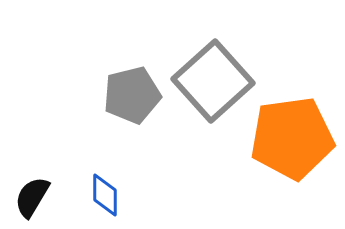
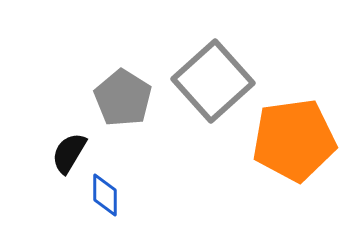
gray pentagon: moved 9 px left, 3 px down; rotated 26 degrees counterclockwise
orange pentagon: moved 2 px right, 2 px down
black semicircle: moved 37 px right, 44 px up
